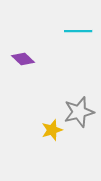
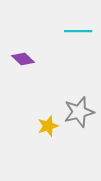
yellow star: moved 4 px left, 4 px up
